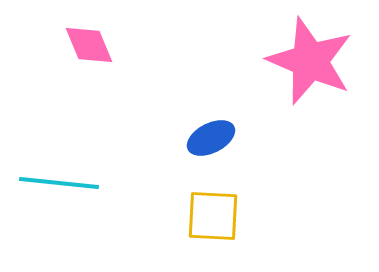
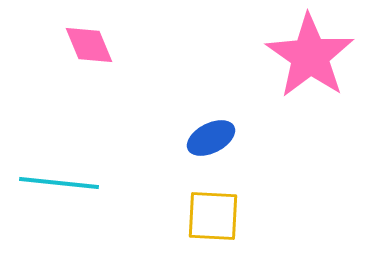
pink star: moved 5 px up; rotated 12 degrees clockwise
